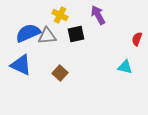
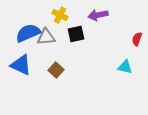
purple arrow: rotated 72 degrees counterclockwise
gray triangle: moved 1 px left, 1 px down
brown square: moved 4 px left, 3 px up
